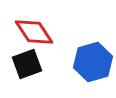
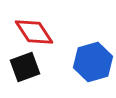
black square: moved 2 px left, 3 px down
